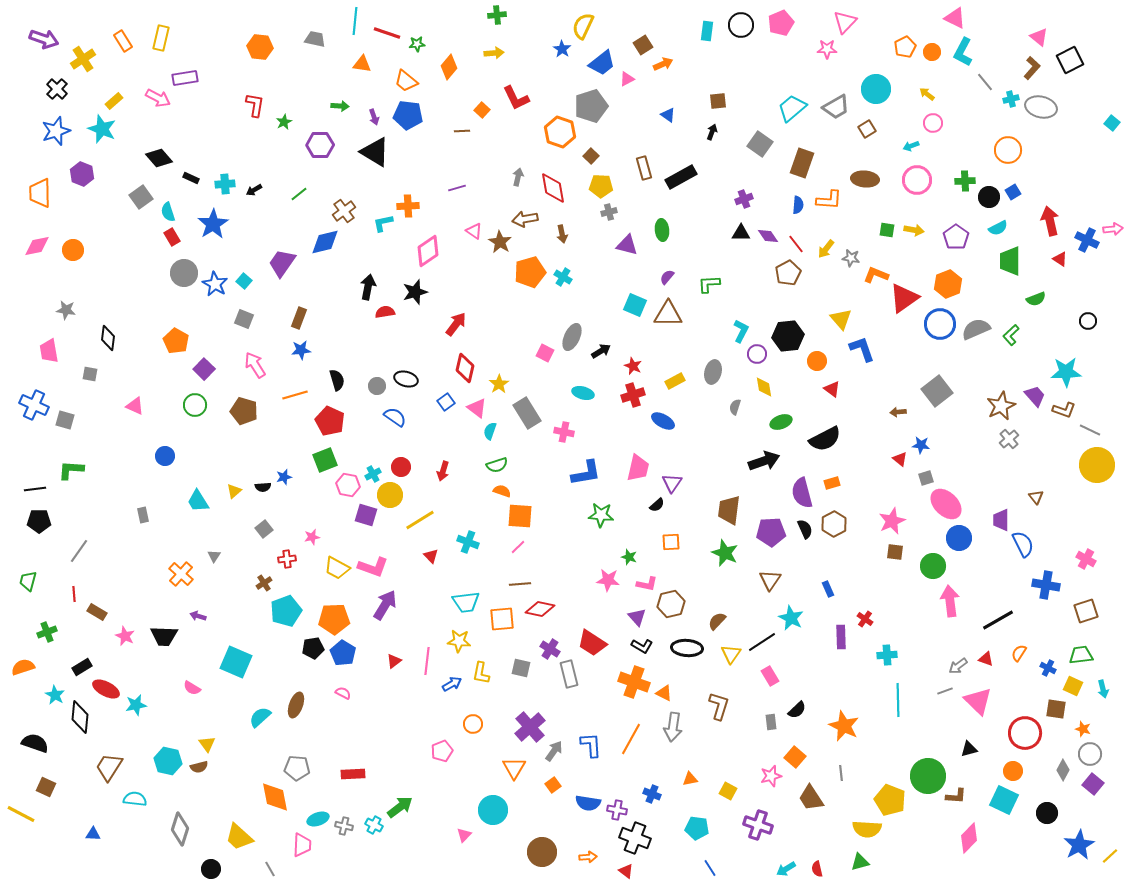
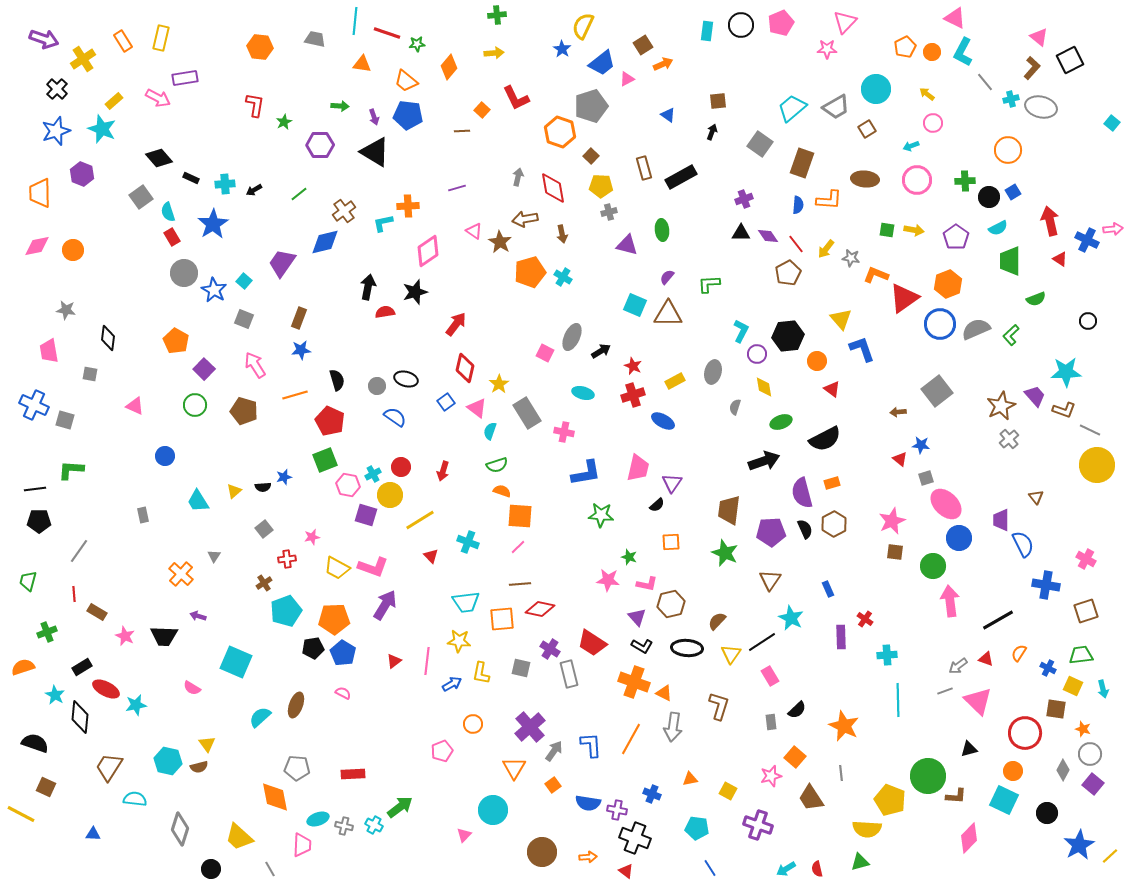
blue star at (215, 284): moved 1 px left, 6 px down
